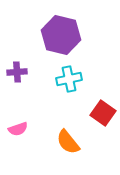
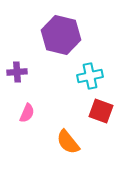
cyan cross: moved 21 px right, 3 px up
red square: moved 2 px left, 2 px up; rotated 15 degrees counterclockwise
pink semicircle: moved 9 px right, 16 px up; rotated 48 degrees counterclockwise
